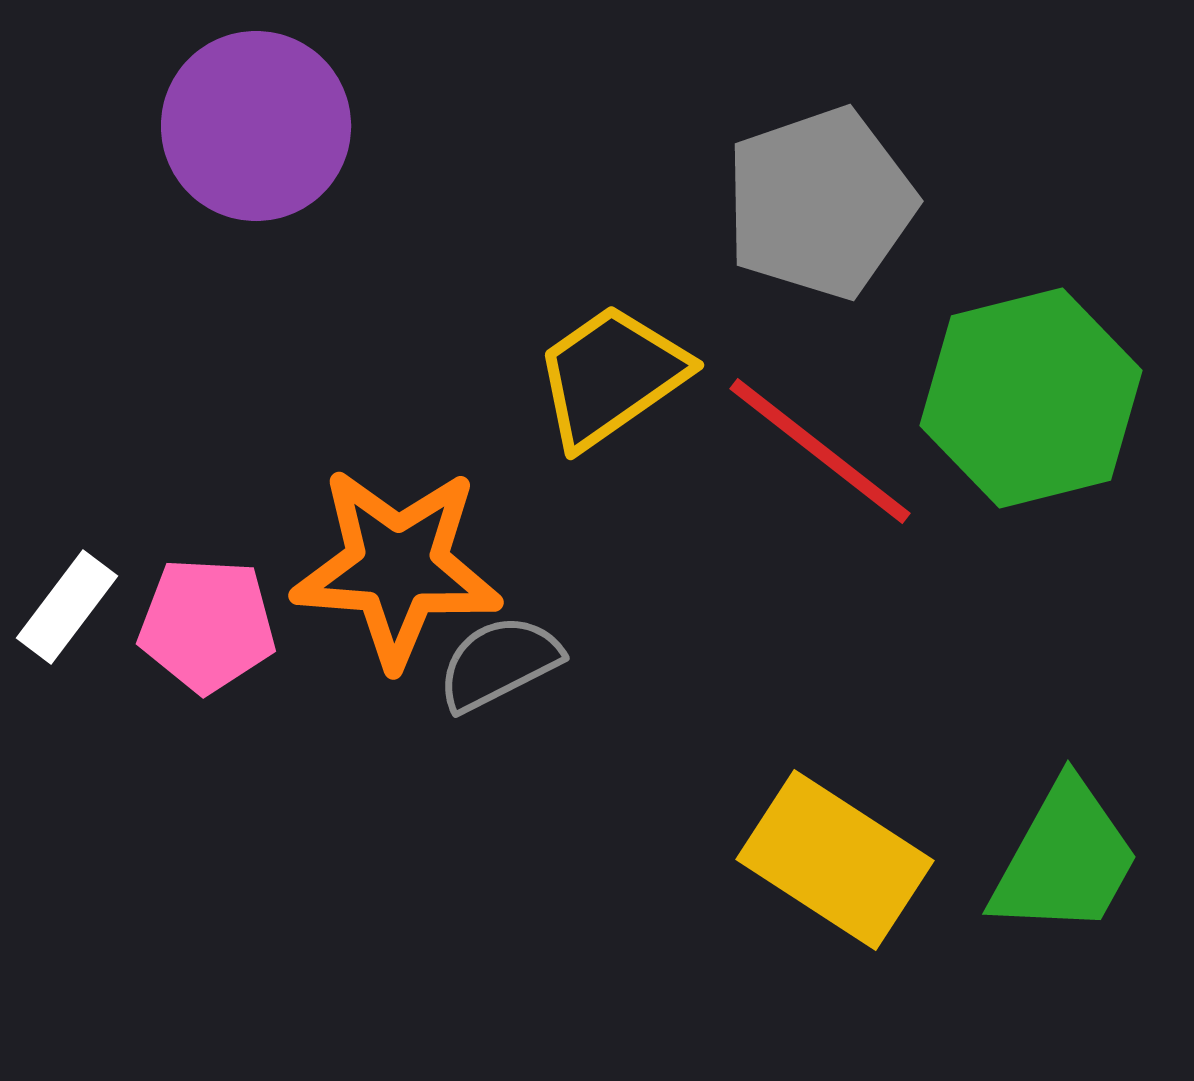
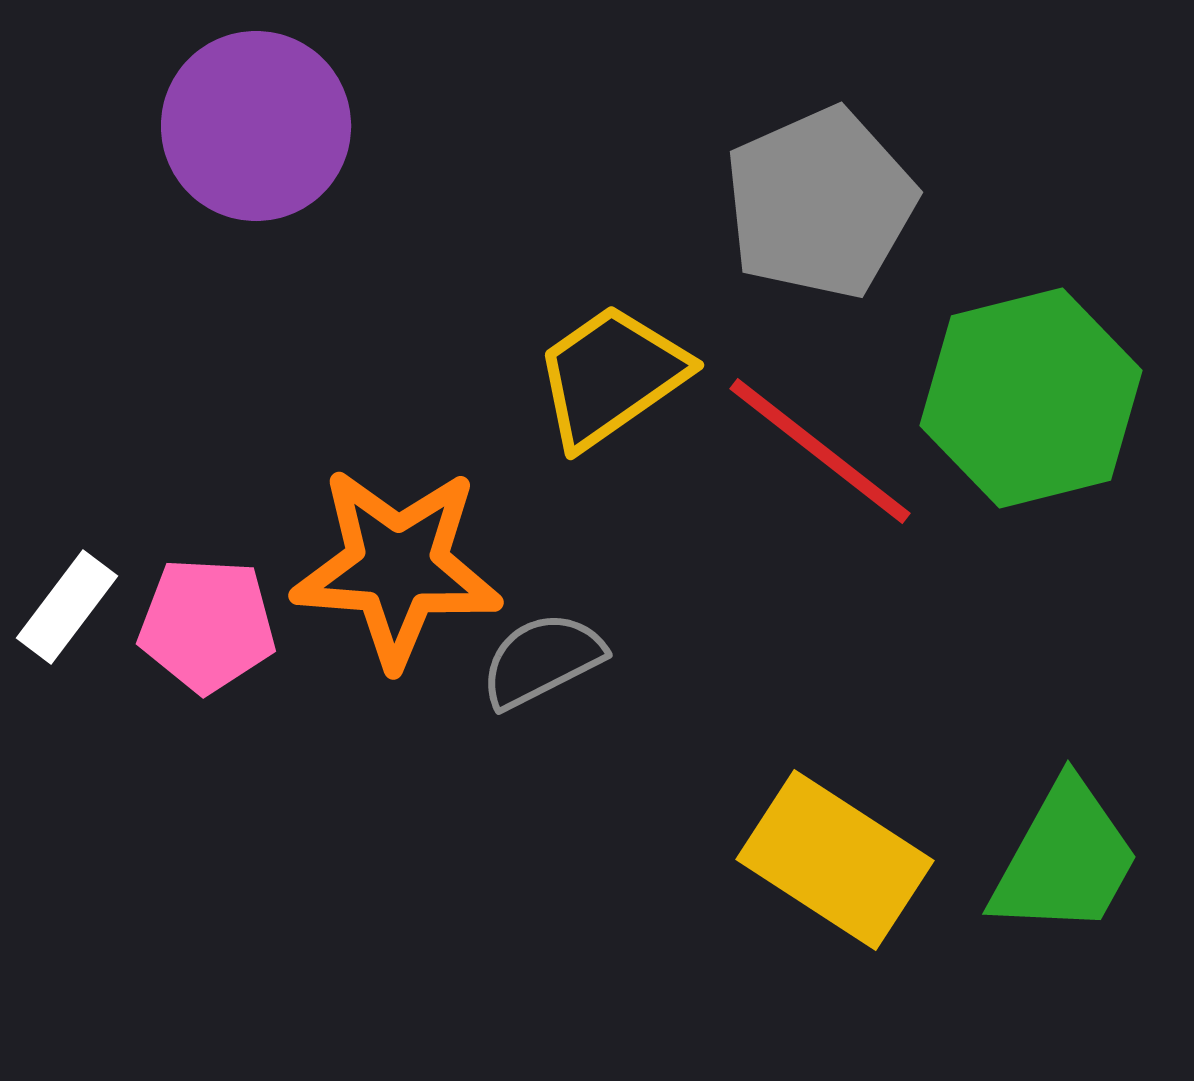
gray pentagon: rotated 5 degrees counterclockwise
gray semicircle: moved 43 px right, 3 px up
